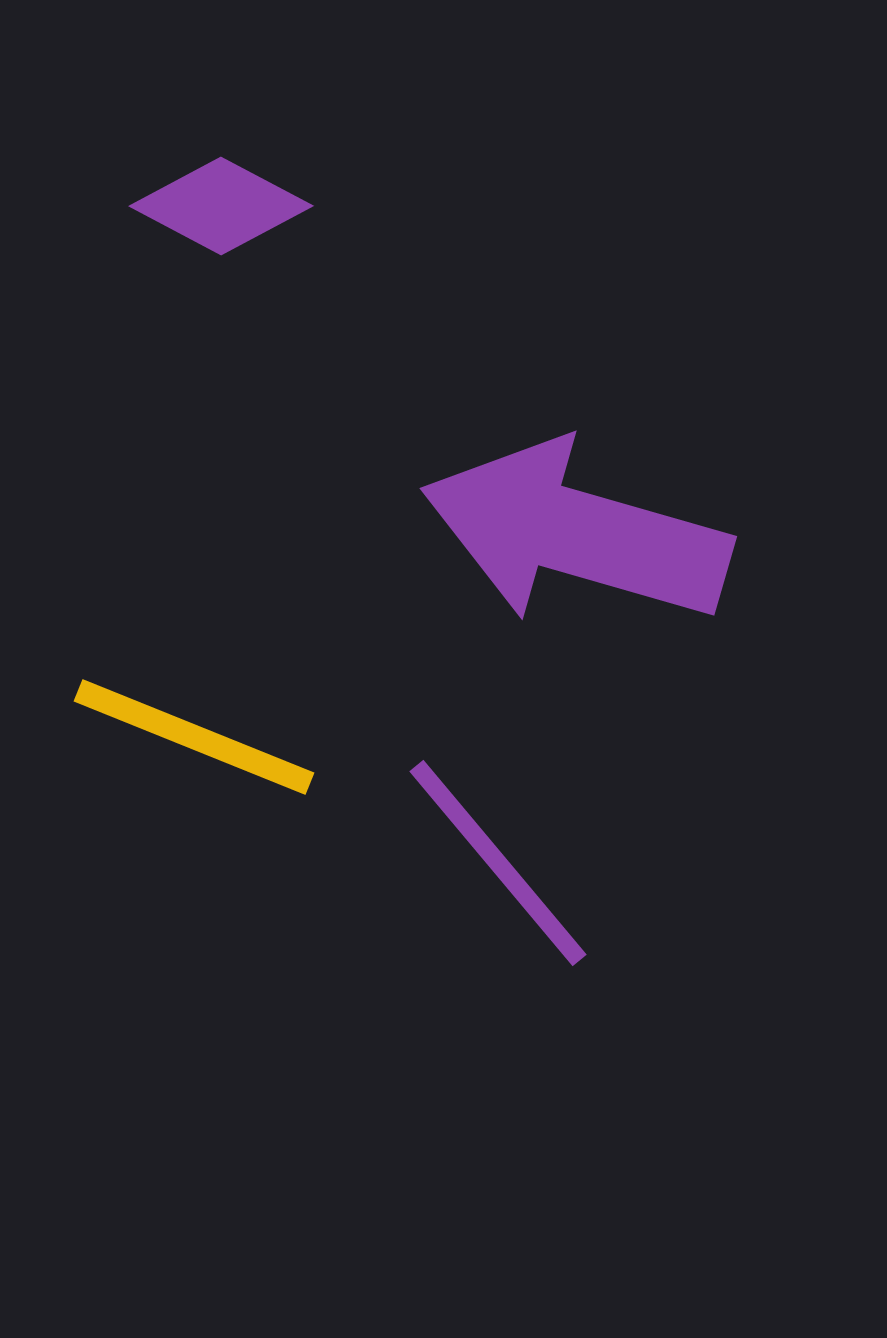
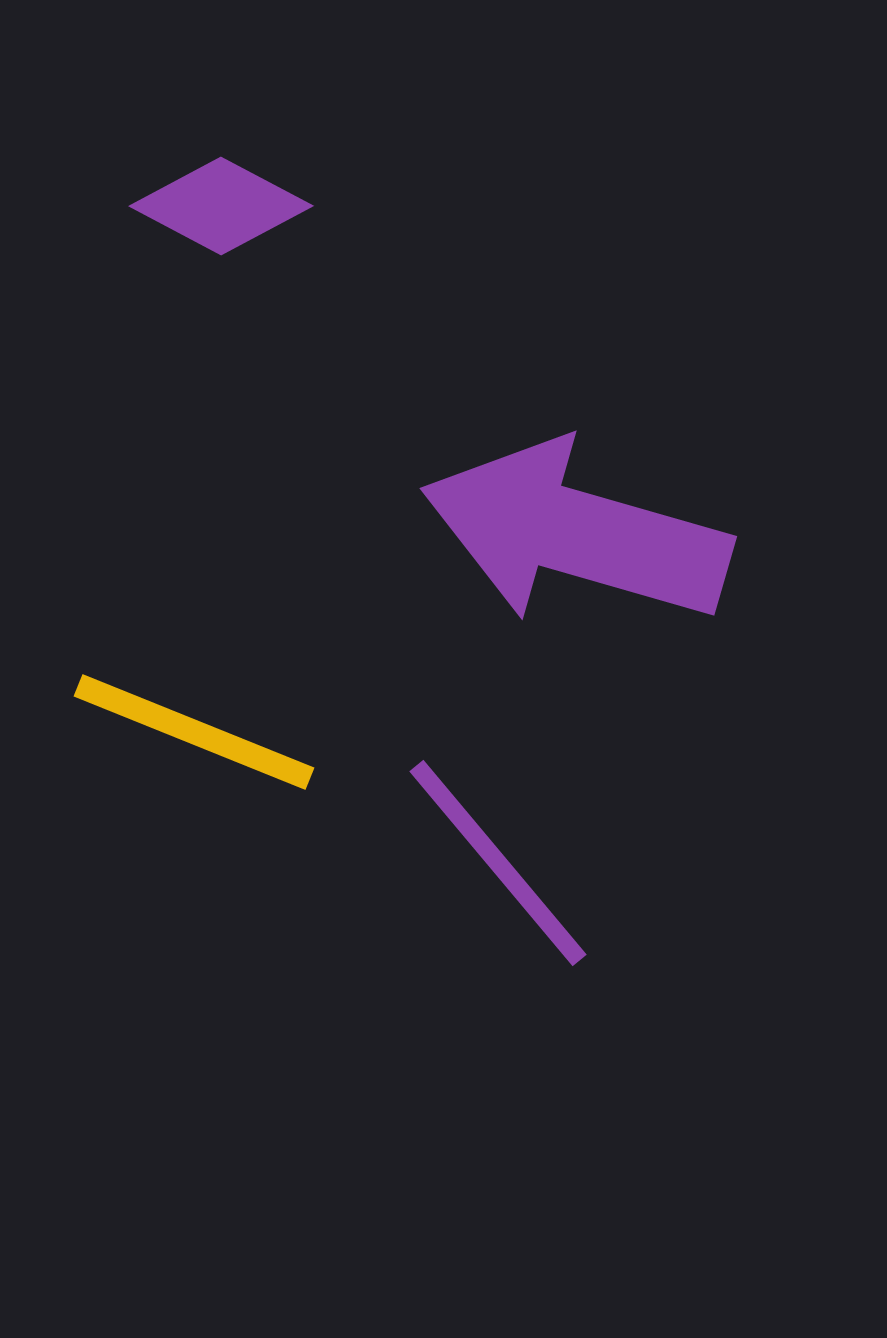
yellow line: moved 5 px up
